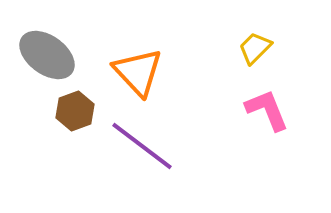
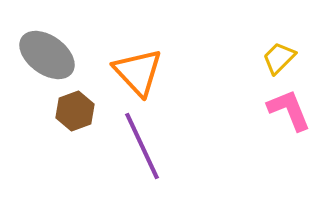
yellow trapezoid: moved 24 px right, 10 px down
pink L-shape: moved 22 px right
purple line: rotated 28 degrees clockwise
